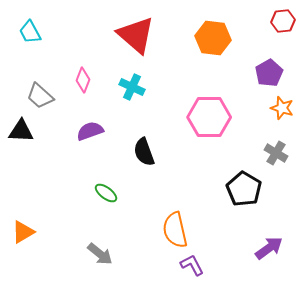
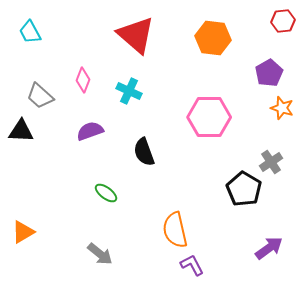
cyan cross: moved 3 px left, 4 px down
gray cross: moved 5 px left, 9 px down; rotated 25 degrees clockwise
